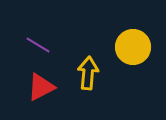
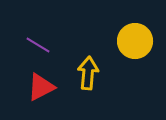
yellow circle: moved 2 px right, 6 px up
